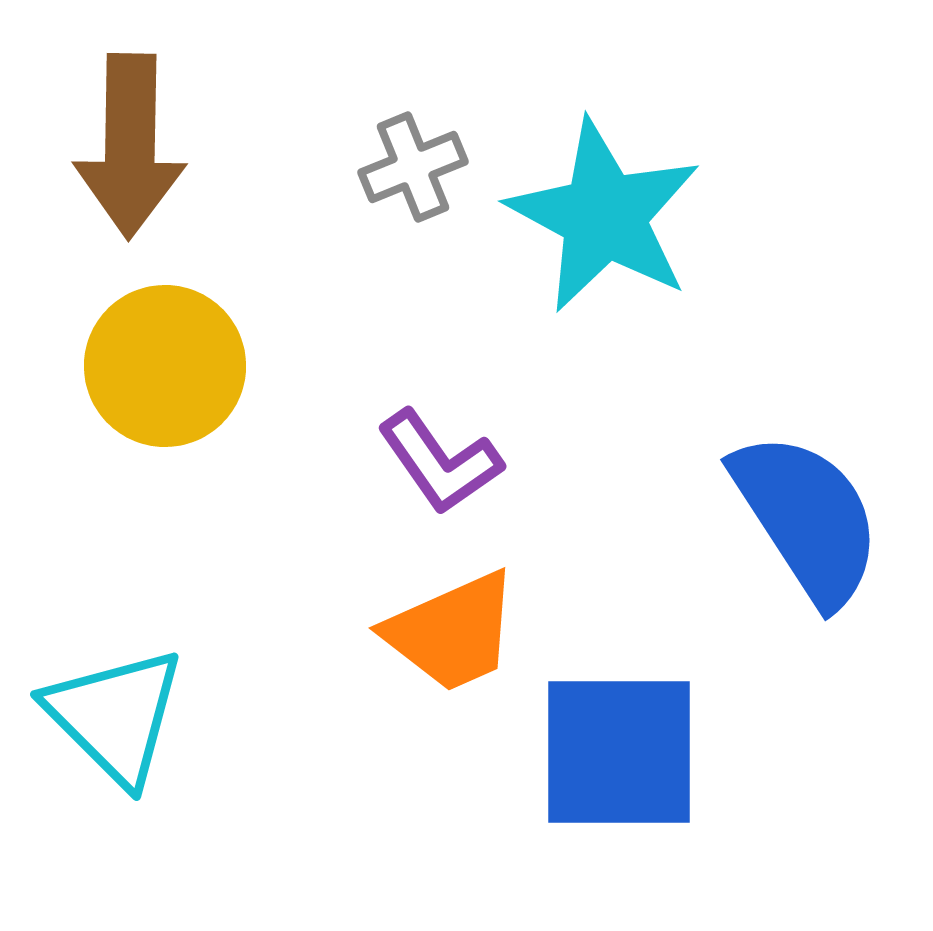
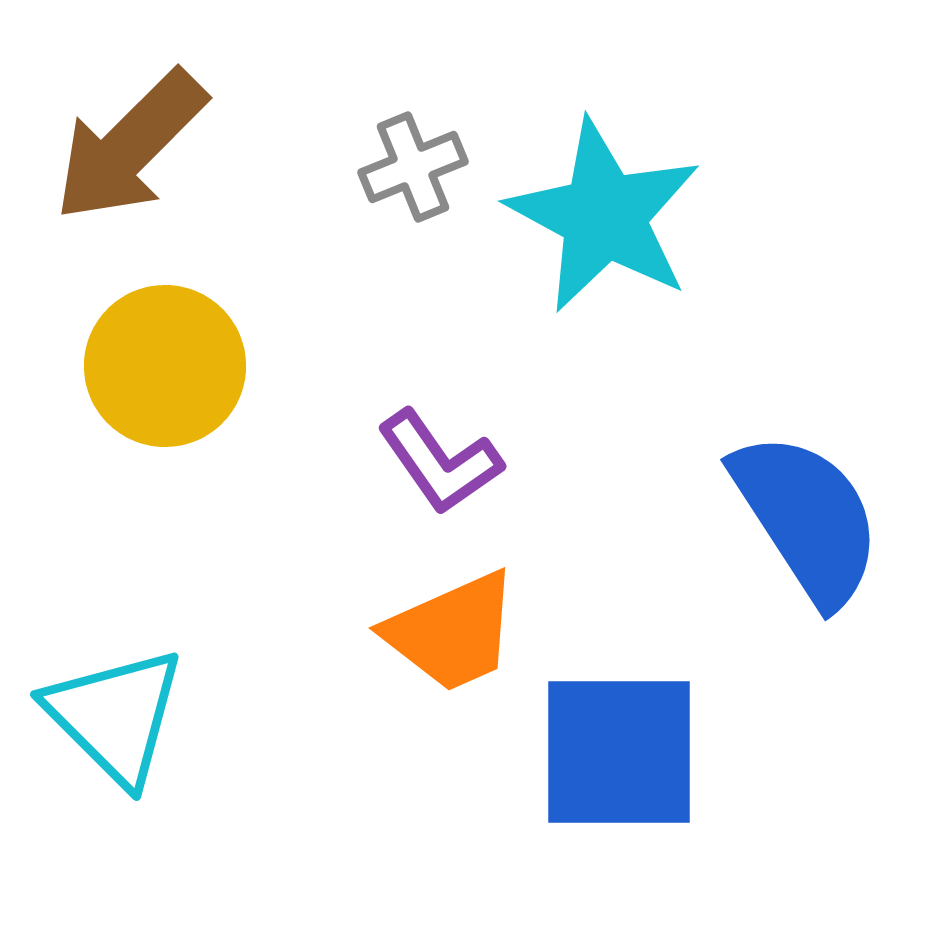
brown arrow: rotated 44 degrees clockwise
